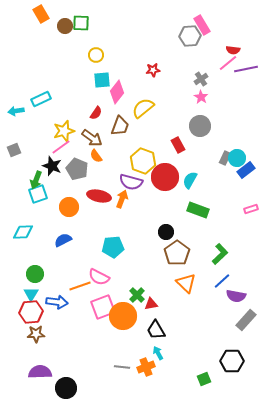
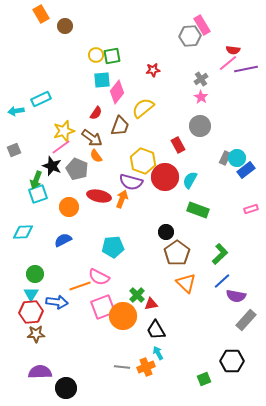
green square at (81, 23): moved 31 px right, 33 px down; rotated 12 degrees counterclockwise
